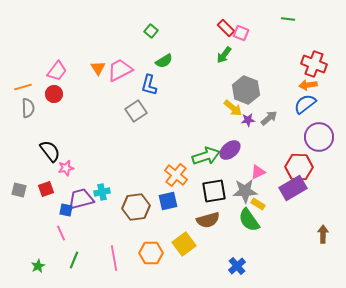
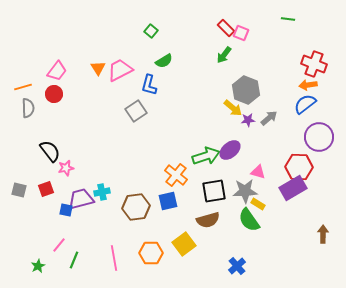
pink triangle at (258, 172): rotated 42 degrees clockwise
pink line at (61, 233): moved 2 px left, 12 px down; rotated 63 degrees clockwise
